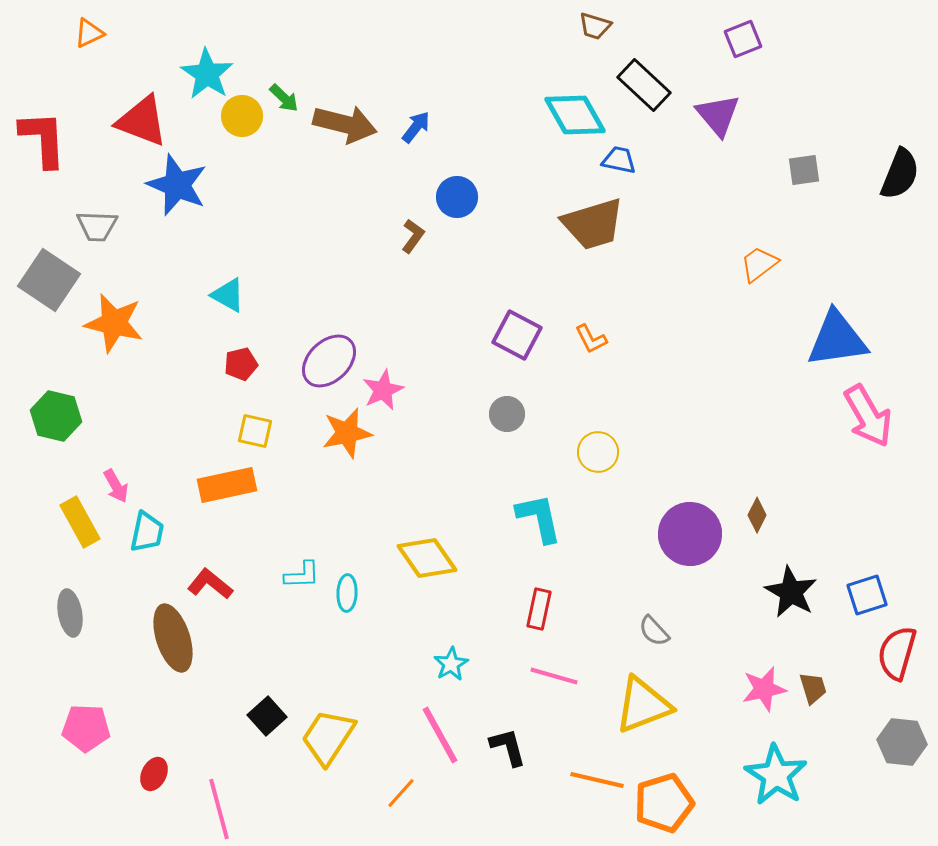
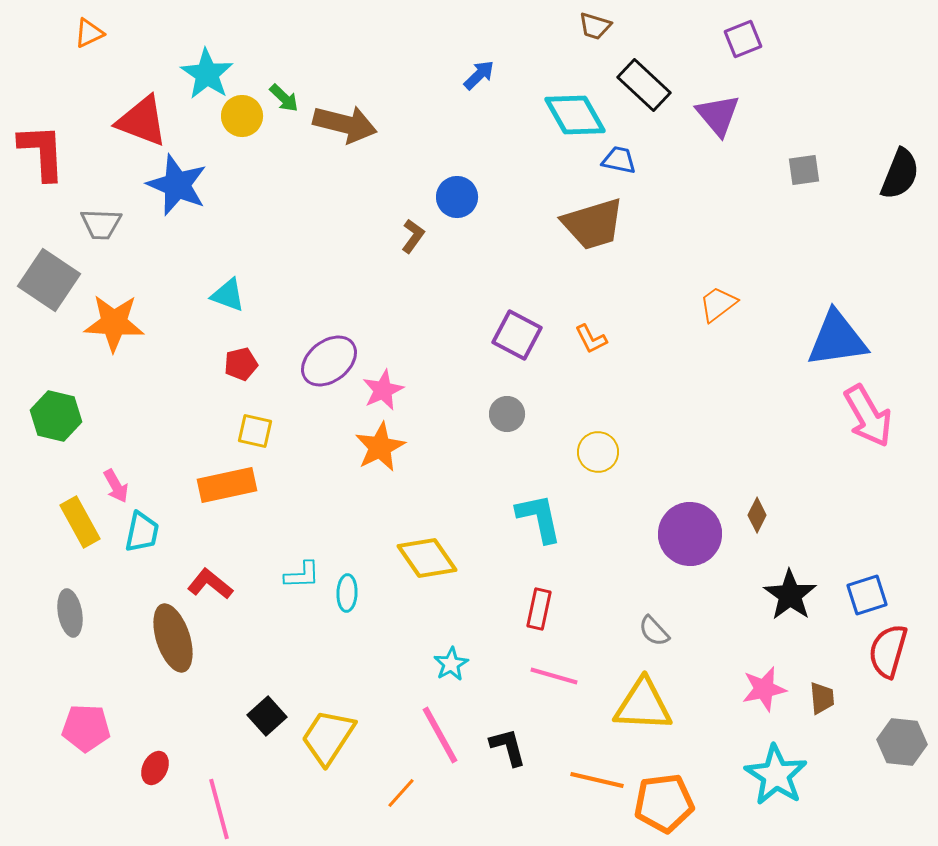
blue arrow at (416, 127): moved 63 px right, 52 px up; rotated 8 degrees clockwise
red L-shape at (43, 139): moved 1 px left, 13 px down
gray trapezoid at (97, 226): moved 4 px right, 2 px up
orange trapezoid at (759, 264): moved 41 px left, 40 px down
cyan triangle at (228, 295): rotated 9 degrees counterclockwise
orange star at (114, 323): rotated 10 degrees counterclockwise
purple ellipse at (329, 361): rotated 6 degrees clockwise
orange star at (347, 433): moved 33 px right, 14 px down; rotated 15 degrees counterclockwise
cyan trapezoid at (147, 532): moved 5 px left
black star at (791, 592): moved 1 px left, 3 px down; rotated 6 degrees clockwise
red semicircle at (897, 653): moved 9 px left, 2 px up
brown trapezoid at (813, 688): moved 9 px right, 10 px down; rotated 12 degrees clockwise
yellow triangle at (643, 705): rotated 24 degrees clockwise
red ellipse at (154, 774): moved 1 px right, 6 px up
orange pentagon at (664, 803): rotated 10 degrees clockwise
